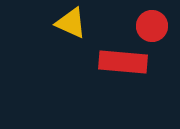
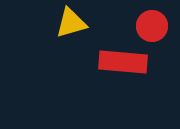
yellow triangle: rotated 40 degrees counterclockwise
